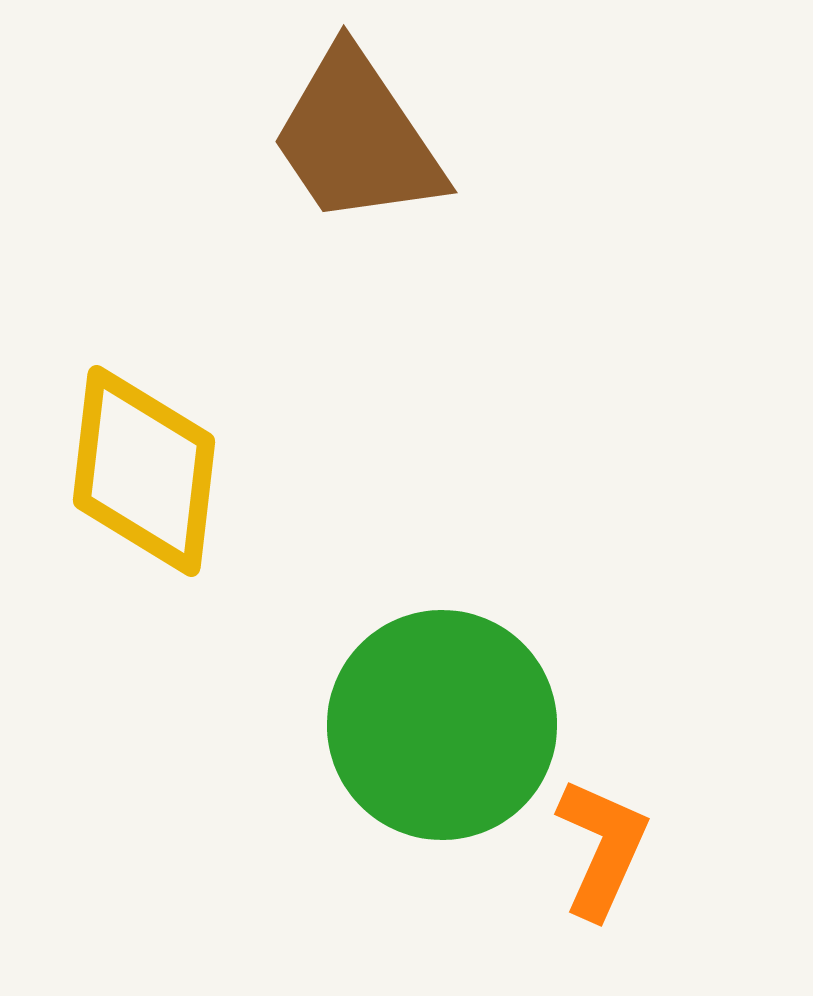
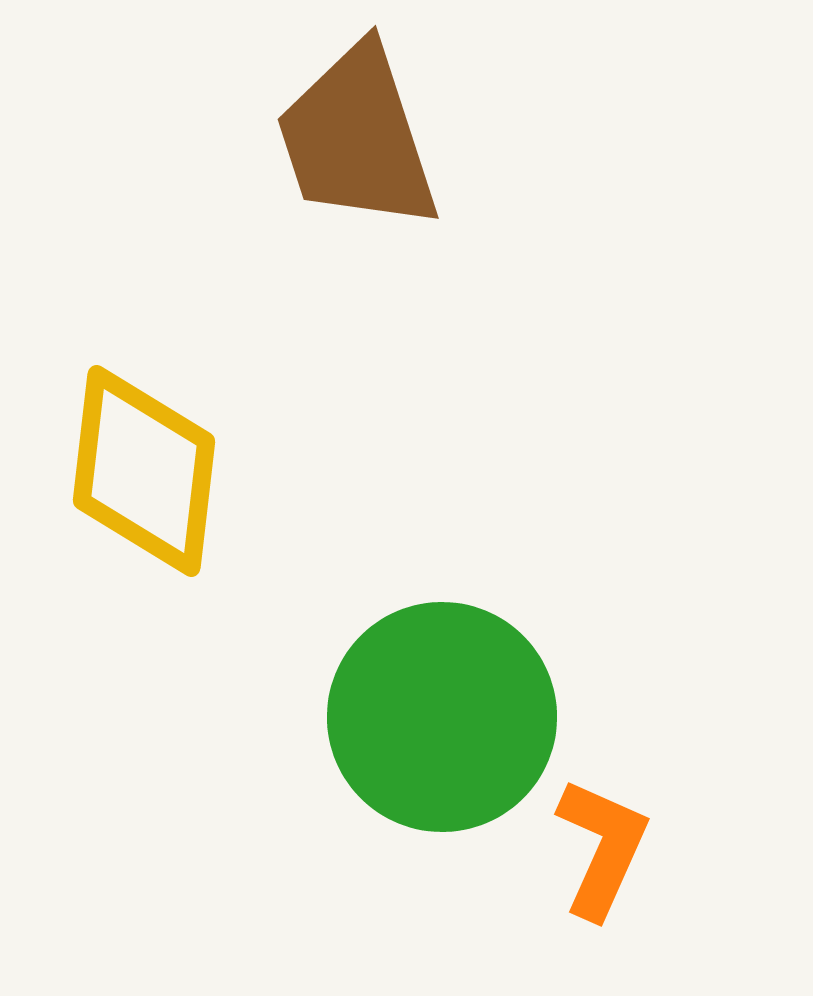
brown trapezoid: rotated 16 degrees clockwise
green circle: moved 8 px up
